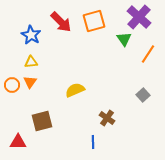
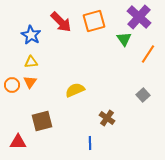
blue line: moved 3 px left, 1 px down
